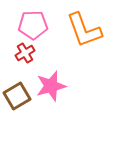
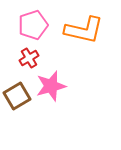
pink pentagon: rotated 16 degrees counterclockwise
orange L-shape: rotated 57 degrees counterclockwise
red cross: moved 4 px right, 5 px down
